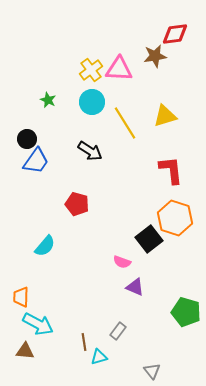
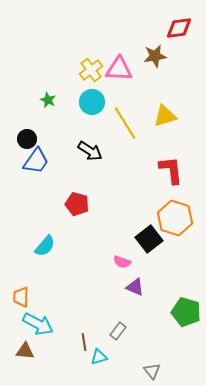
red diamond: moved 4 px right, 6 px up
